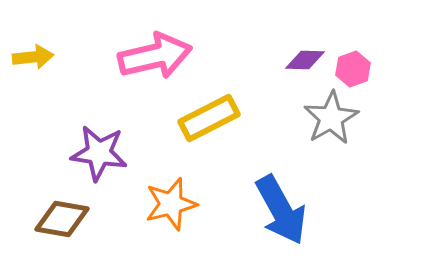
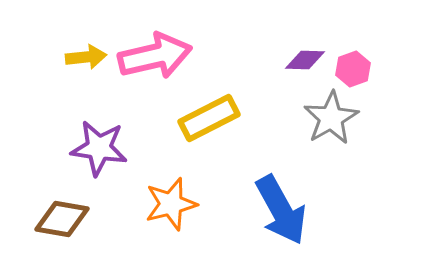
yellow arrow: moved 53 px right
purple star: moved 5 px up
